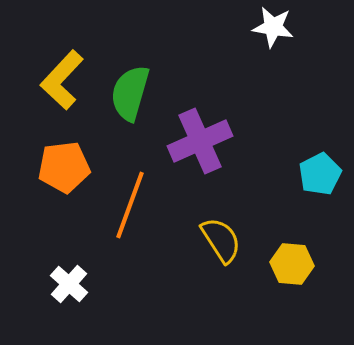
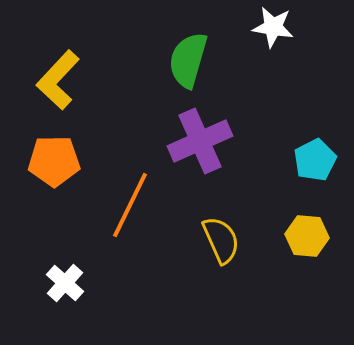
yellow L-shape: moved 4 px left
green semicircle: moved 58 px right, 33 px up
orange pentagon: moved 10 px left, 6 px up; rotated 6 degrees clockwise
cyan pentagon: moved 5 px left, 14 px up
orange line: rotated 6 degrees clockwise
yellow semicircle: rotated 9 degrees clockwise
yellow hexagon: moved 15 px right, 28 px up
white cross: moved 4 px left, 1 px up
